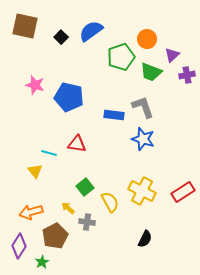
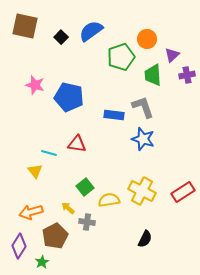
green trapezoid: moved 2 px right, 3 px down; rotated 65 degrees clockwise
yellow semicircle: moved 1 px left, 2 px up; rotated 70 degrees counterclockwise
